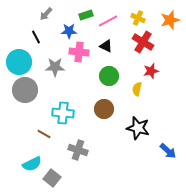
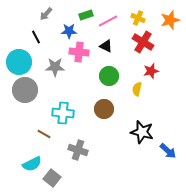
black star: moved 4 px right, 4 px down
